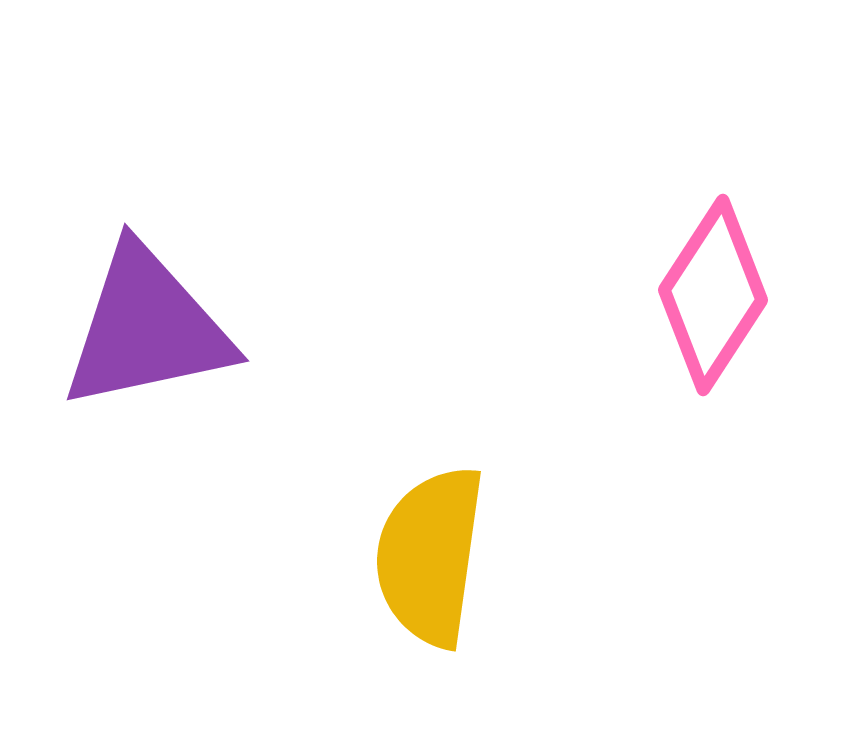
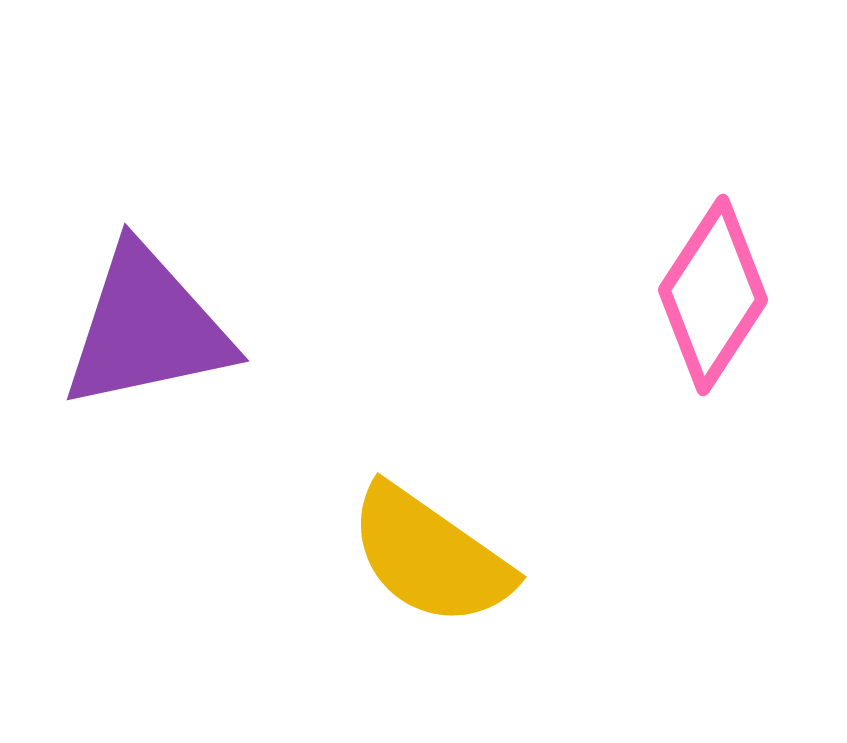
yellow semicircle: rotated 63 degrees counterclockwise
